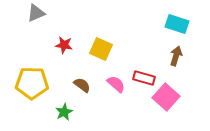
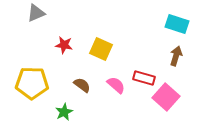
pink semicircle: moved 1 px down
